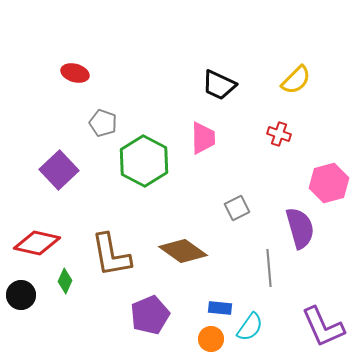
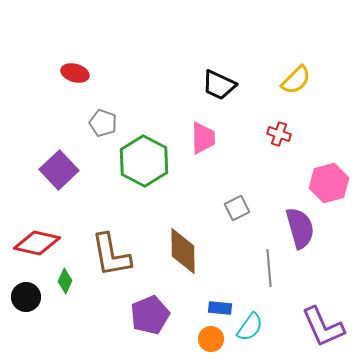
brown diamond: rotated 54 degrees clockwise
black circle: moved 5 px right, 2 px down
